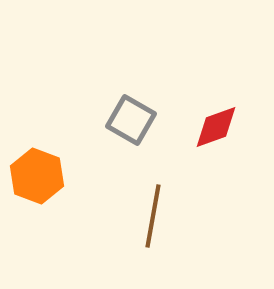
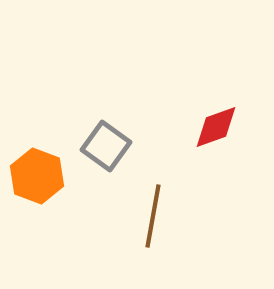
gray square: moved 25 px left, 26 px down; rotated 6 degrees clockwise
